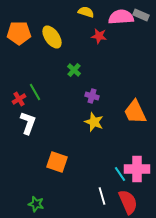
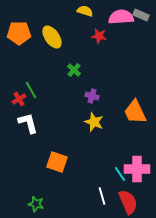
yellow semicircle: moved 1 px left, 1 px up
green line: moved 4 px left, 2 px up
white L-shape: rotated 35 degrees counterclockwise
